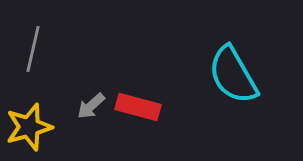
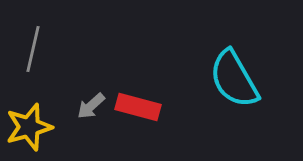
cyan semicircle: moved 1 px right, 4 px down
